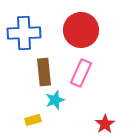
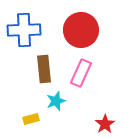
blue cross: moved 3 px up
brown rectangle: moved 3 px up
cyan star: moved 1 px right, 1 px down
yellow rectangle: moved 2 px left, 1 px up
